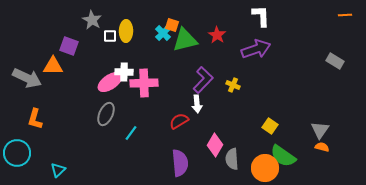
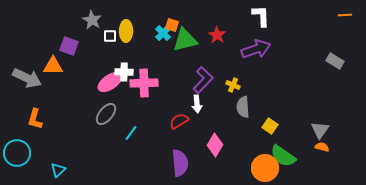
gray ellipse: rotated 15 degrees clockwise
gray semicircle: moved 11 px right, 52 px up
